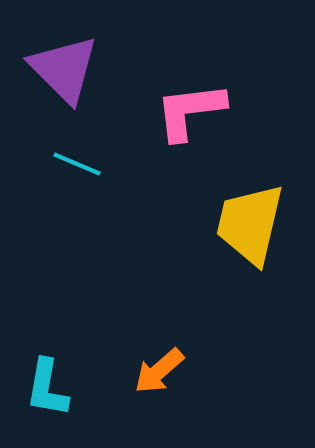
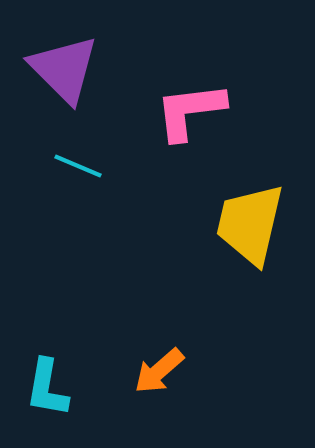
cyan line: moved 1 px right, 2 px down
